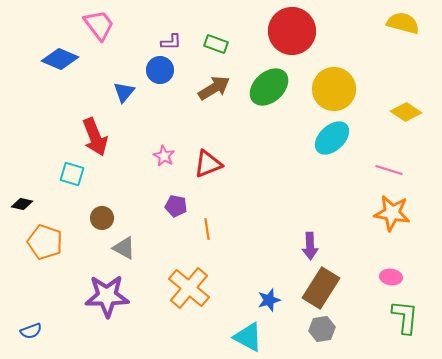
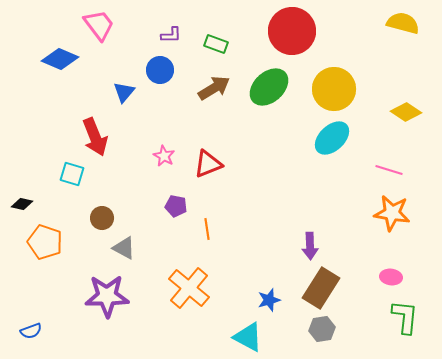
purple L-shape: moved 7 px up
